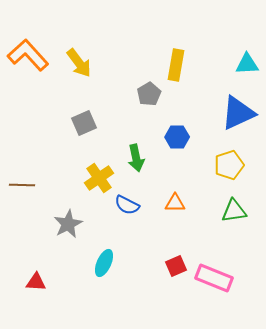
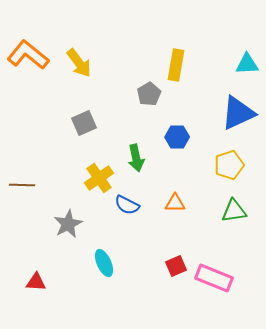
orange L-shape: rotated 9 degrees counterclockwise
cyan ellipse: rotated 48 degrees counterclockwise
